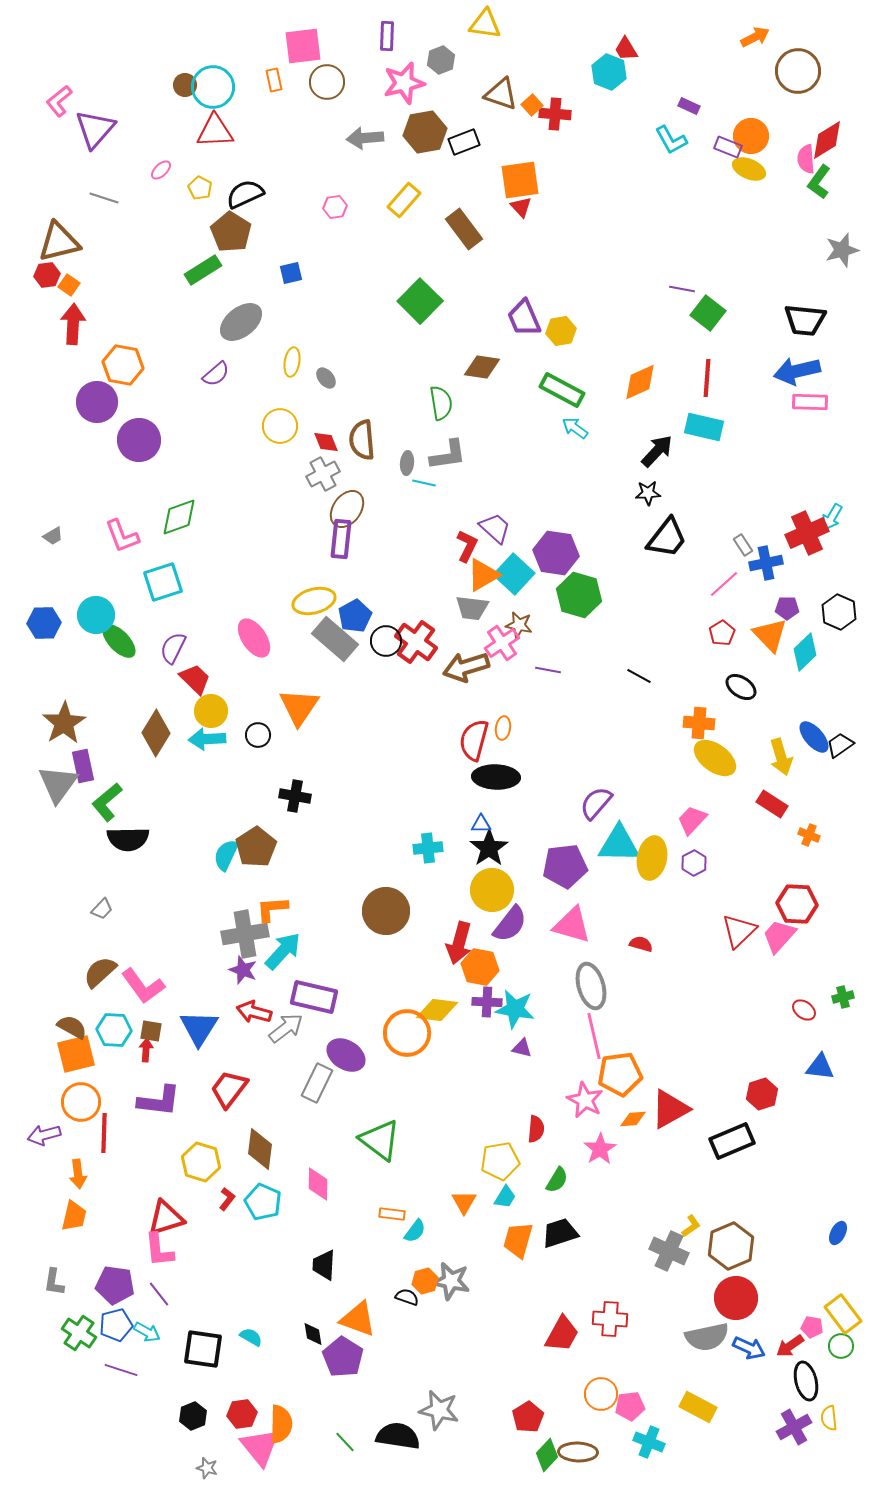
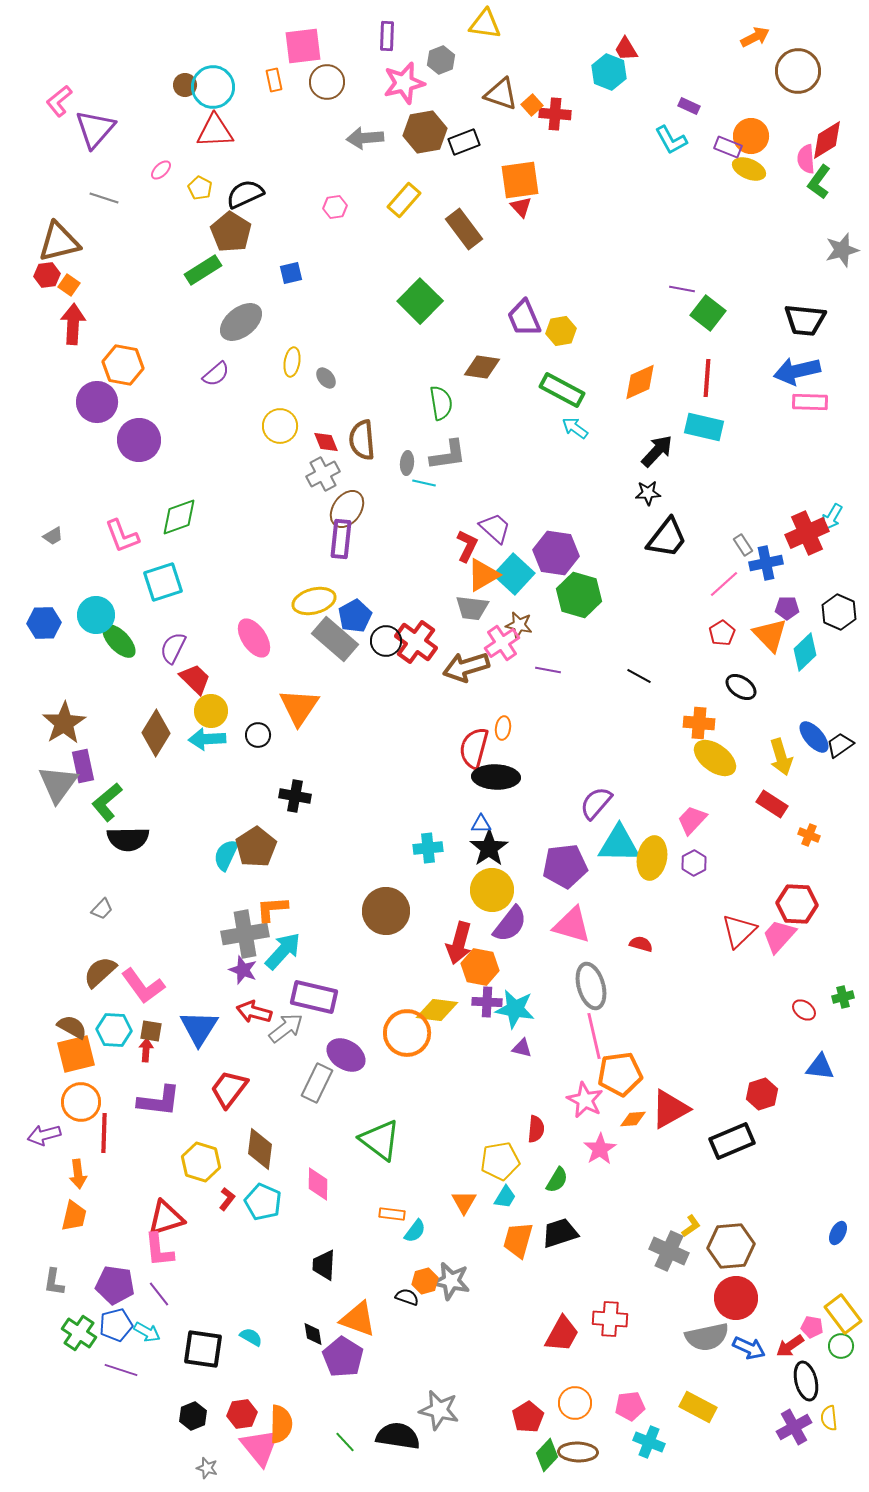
red semicircle at (474, 740): moved 8 px down
brown hexagon at (731, 1246): rotated 18 degrees clockwise
orange circle at (601, 1394): moved 26 px left, 9 px down
